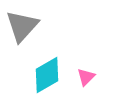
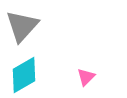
cyan diamond: moved 23 px left
